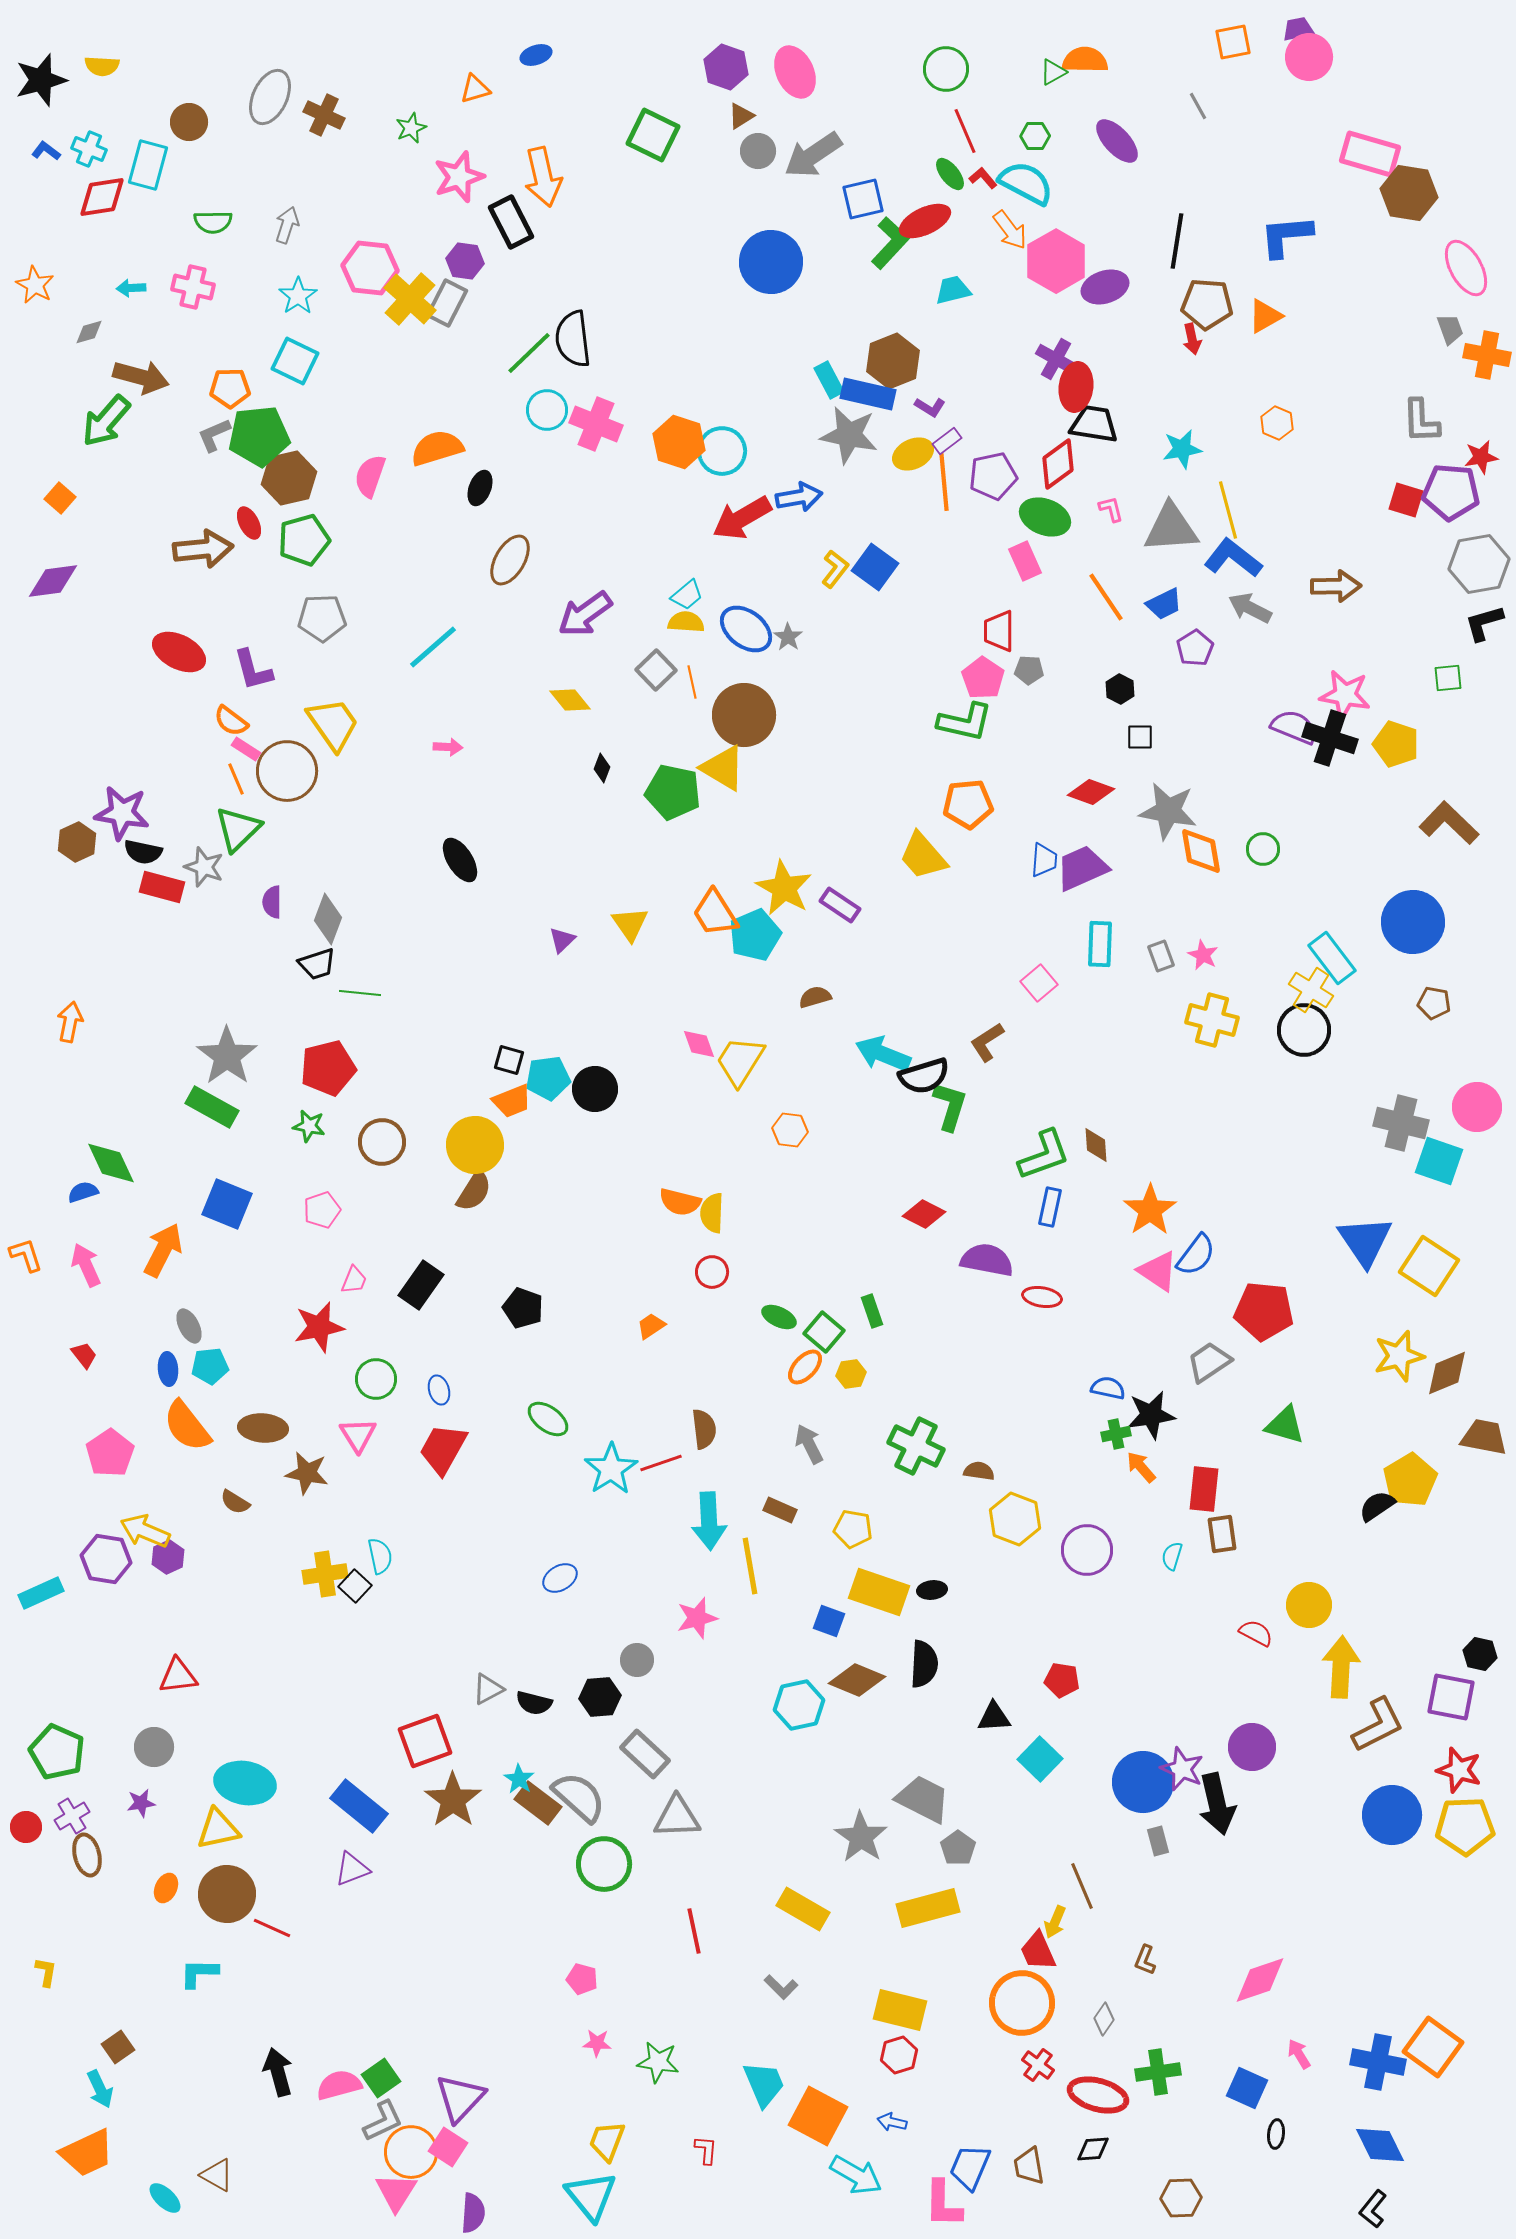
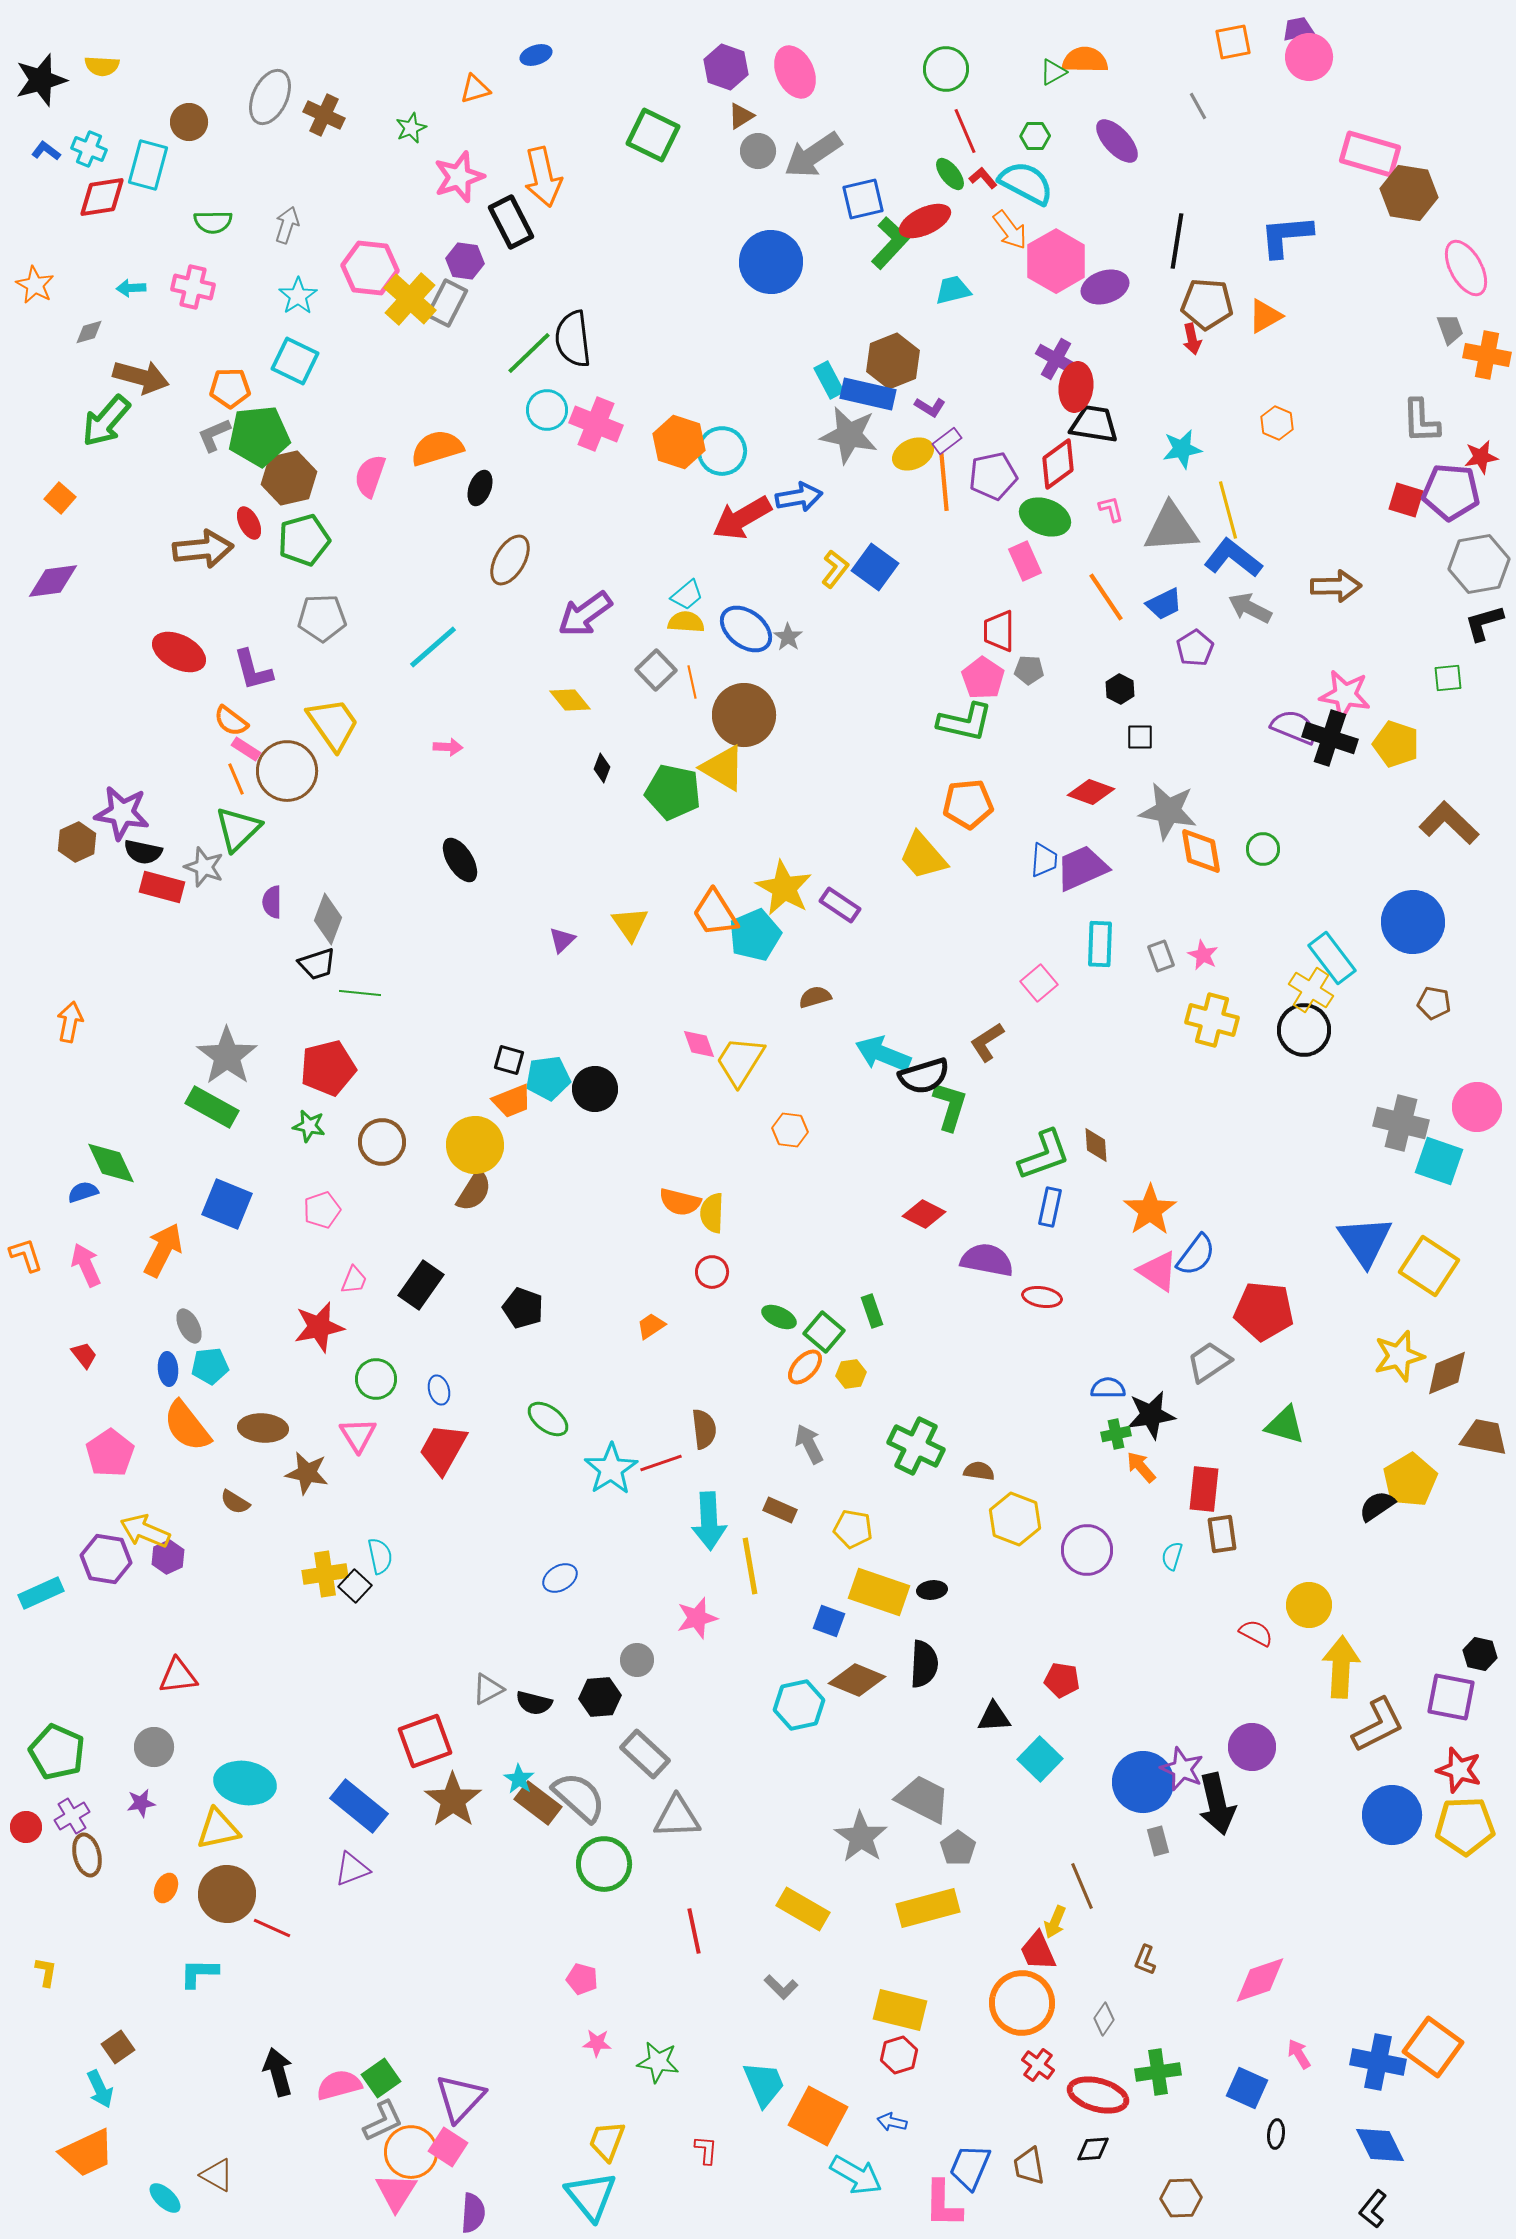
blue semicircle at (1108, 1388): rotated 12 degrees counterclockwise
